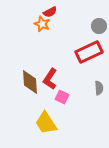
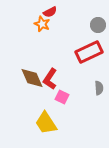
gray circle: moved 1 px left, 1 px up
brown diamond: moved 2 px right, 4 px up; rotated 20 degrees counterclockwise
